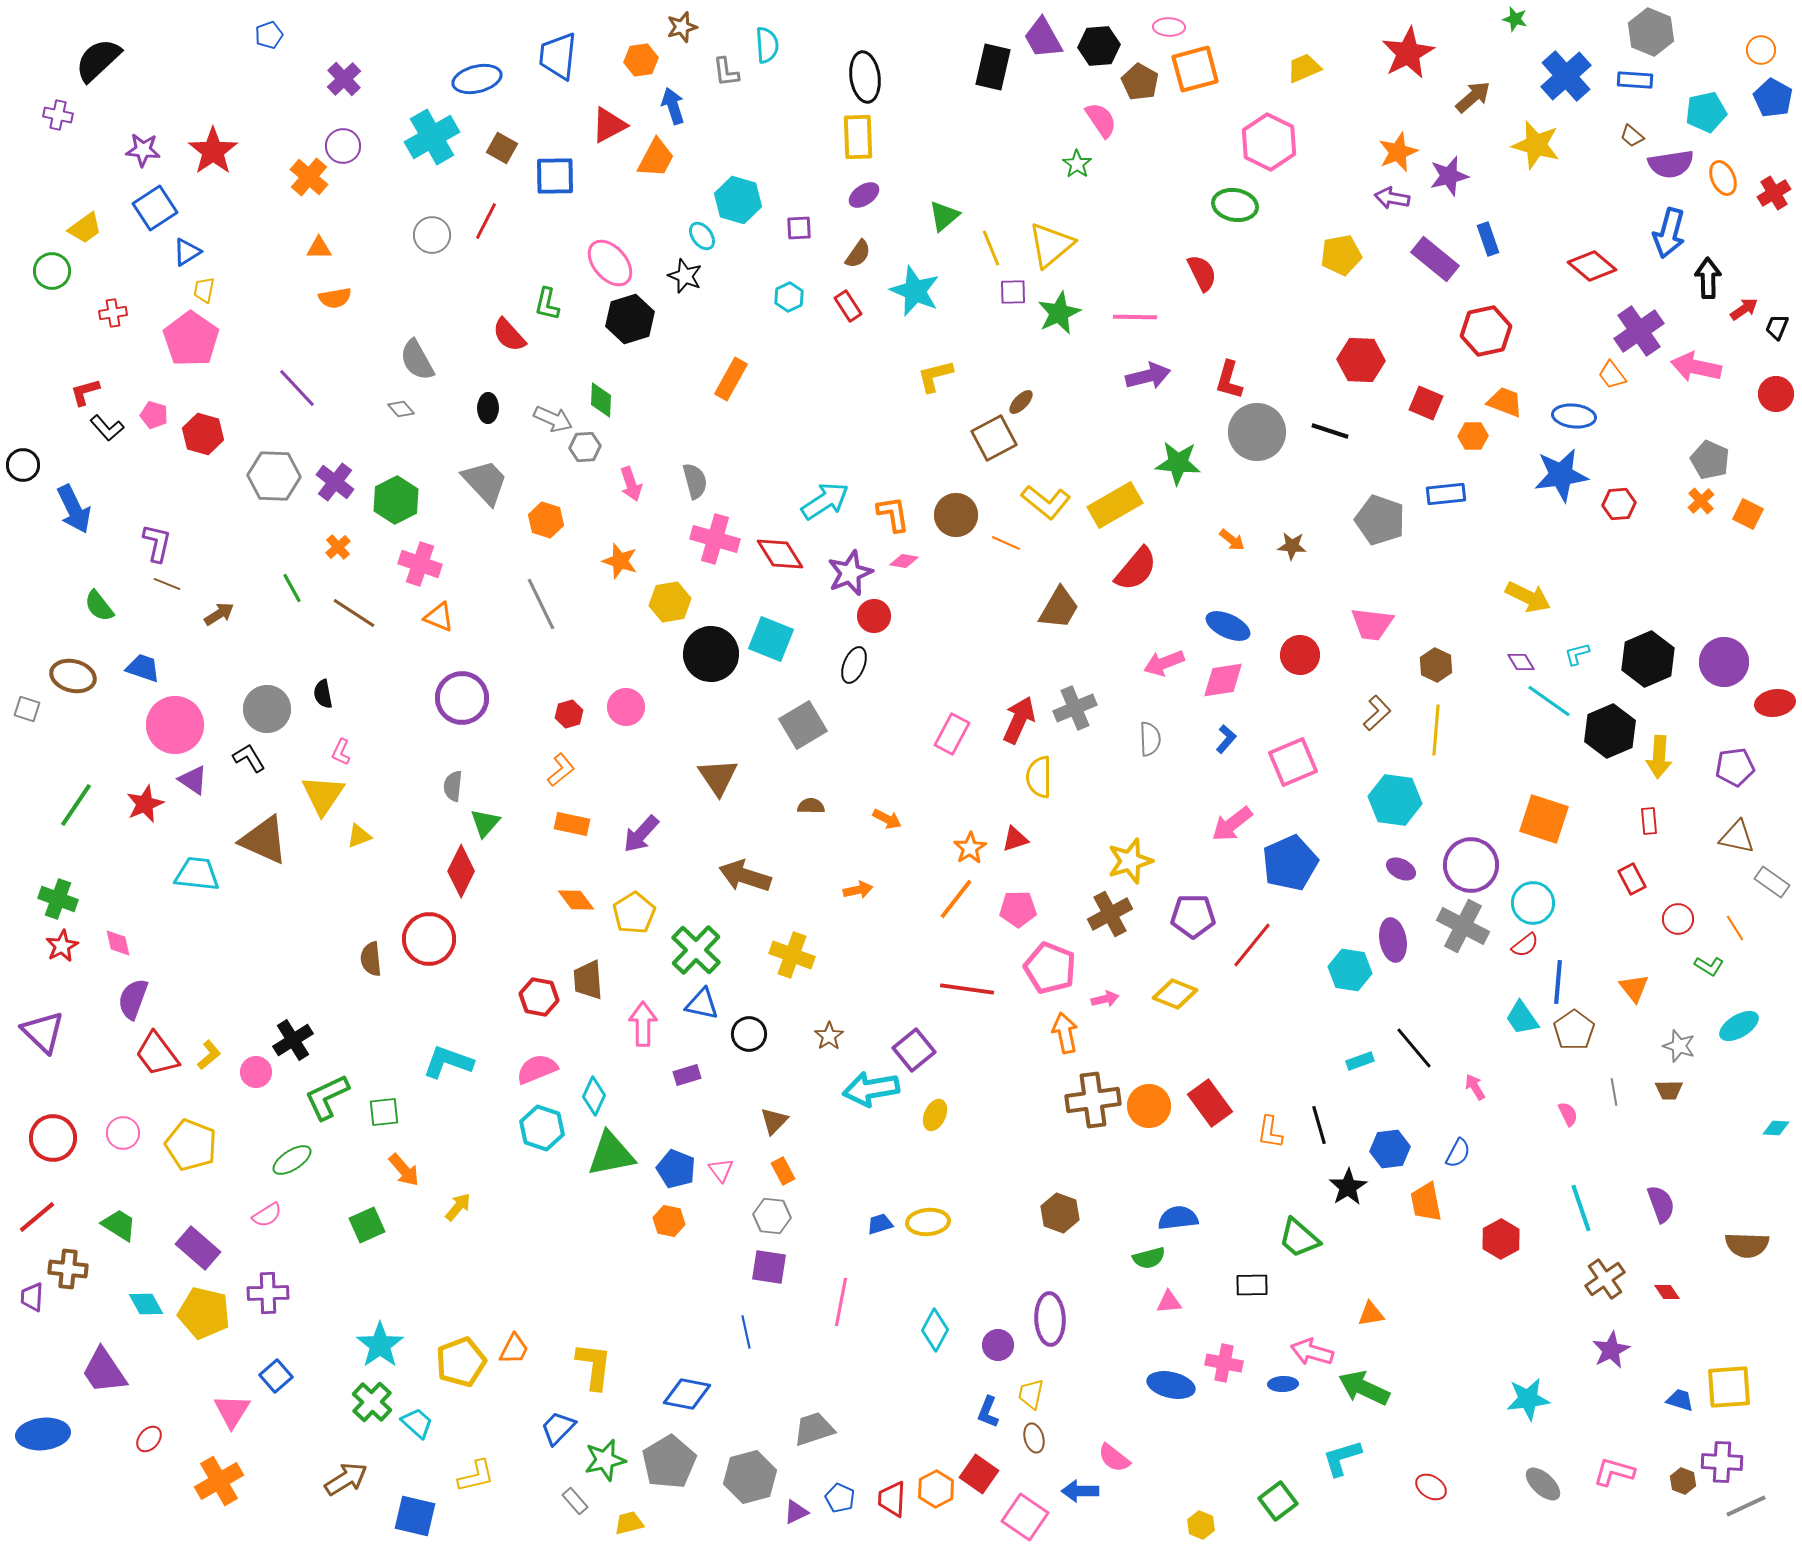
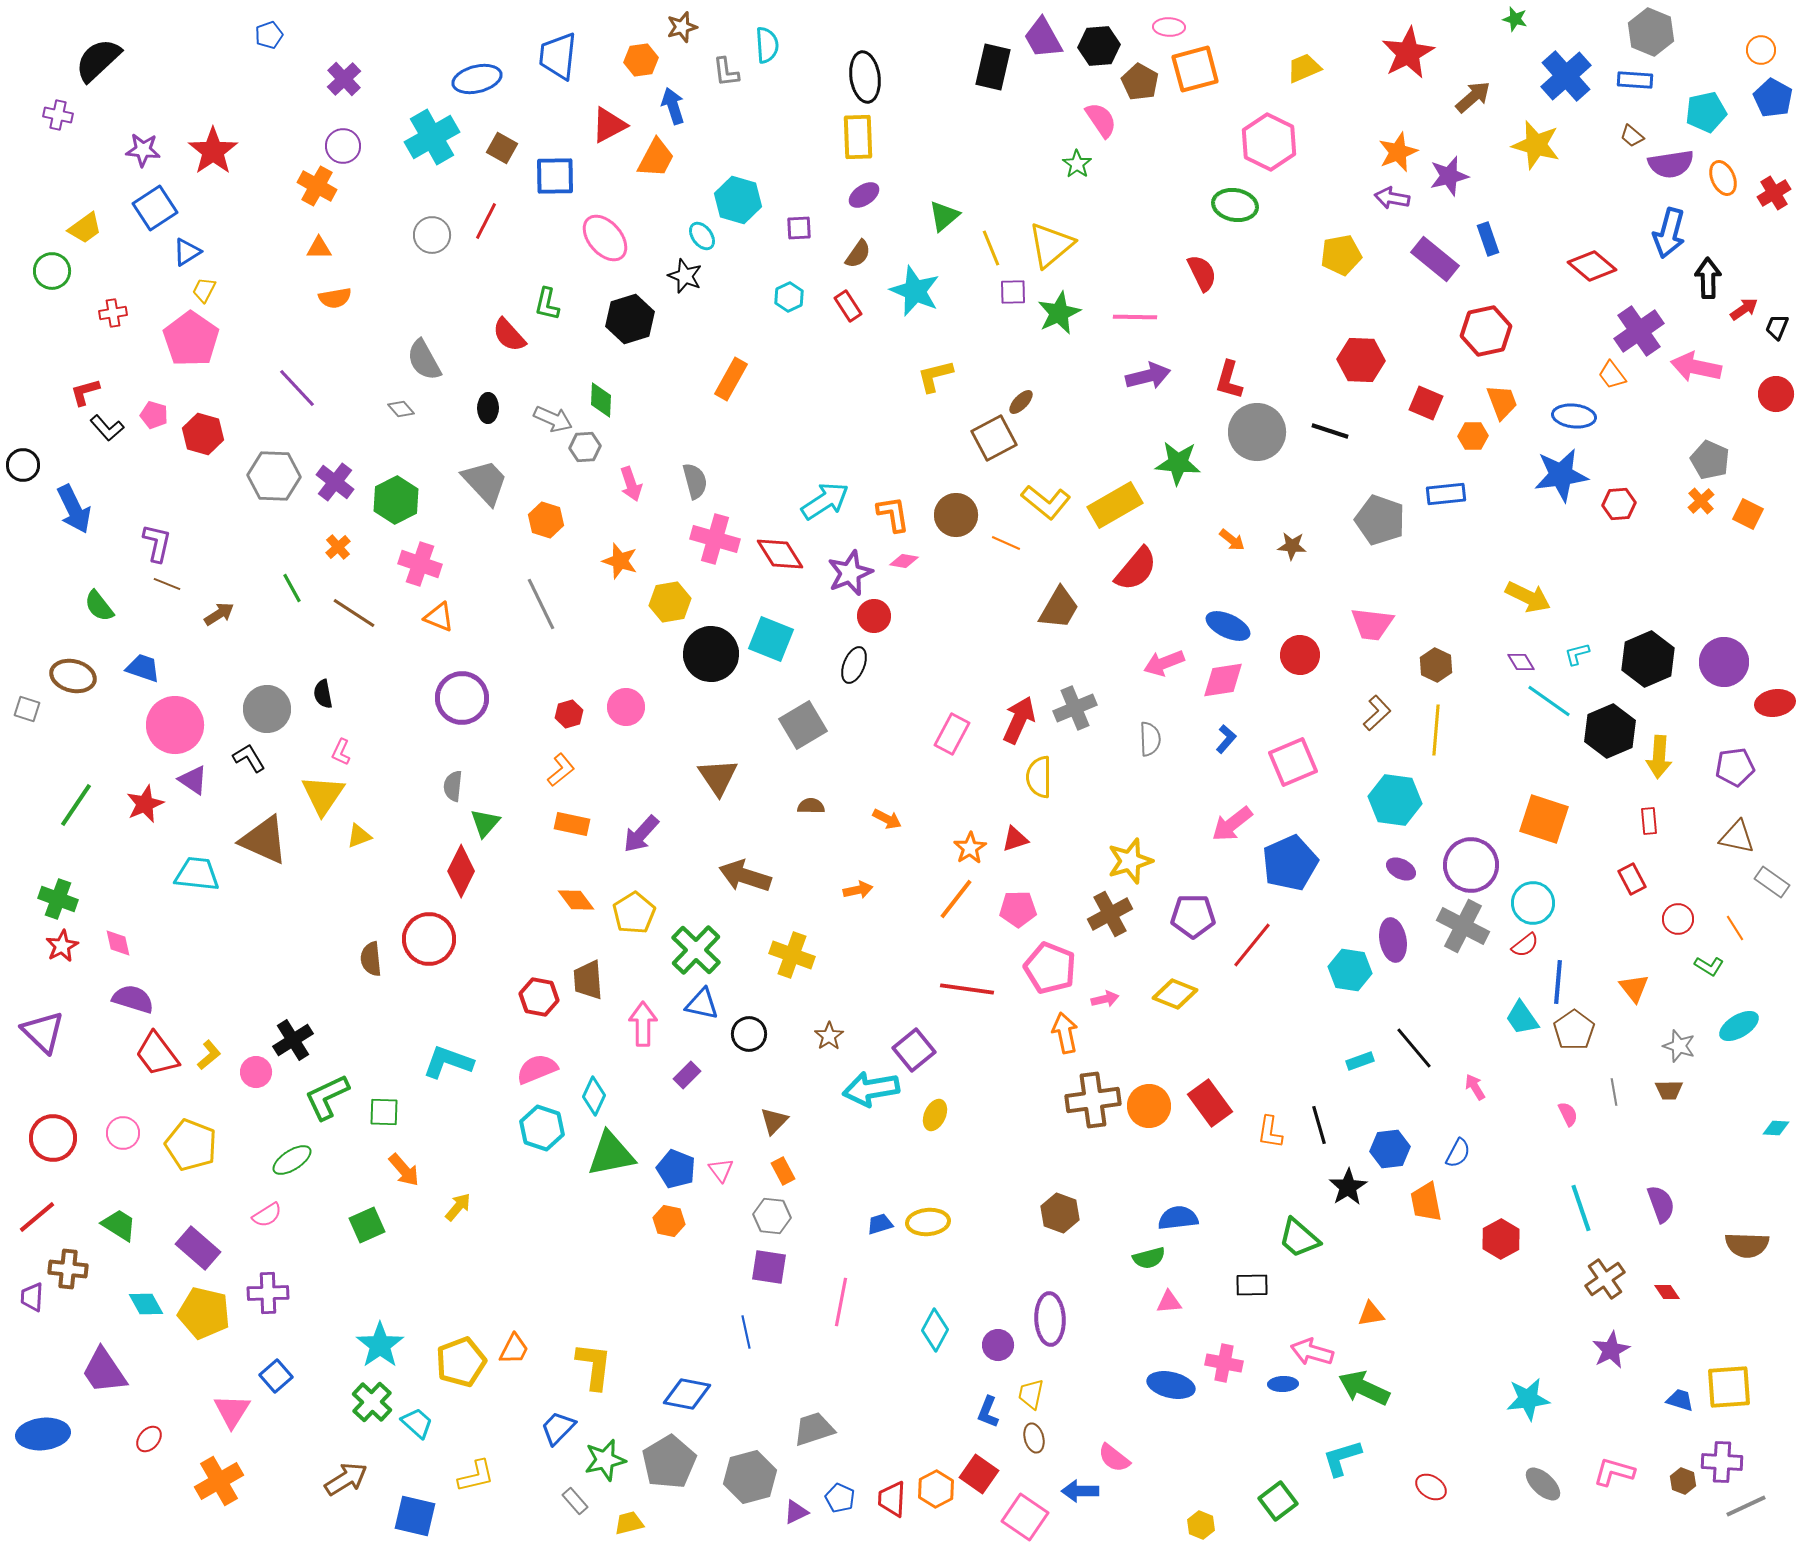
orange cross at (309, 177): moved 8 px right, 9 px down; rotated 12 degrees counterclockwise
pink ellipse at (610, 263): moved 5 px left, 25 px up
yellow trapezoid at (204, 290): rotated 16 degrees clockwise
gray semicircle at (417, 360): moved 7 px right
orange trapezoid at (1505, 402): moved 3 px left; rotated 48 degrees clockwise
purple semicircle at (133, 999): rotated 87 degrees clockwise
purple rectangle at (687, 1075): rotated 28 degrees counterclockwise
green square at (384, 1112): rotated 8 degrees clockwise
